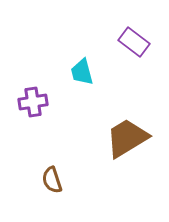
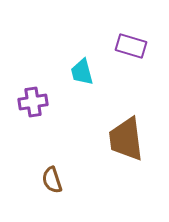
purple rectangle: moved 3 px left, 4 px down; rotated 20 degrees counterclockwise
brown trapezoid: moved 1 px left, 1 px down; rotated 66 degrees counterclockwise
